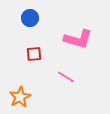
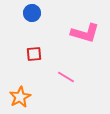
blue circle: moved 2 px right, 5 px up
pink L-shape: moved 7 px right, 6 px up
